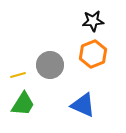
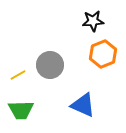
orange hexagon: moved 10 px right
yellow line: rotated 14 degrees counterclockwise
green trapezoid: moved 2 px left, 6 px down; rotated 56 degrees clockwise
